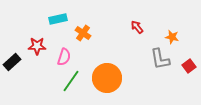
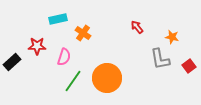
green line: moved 2 px right
